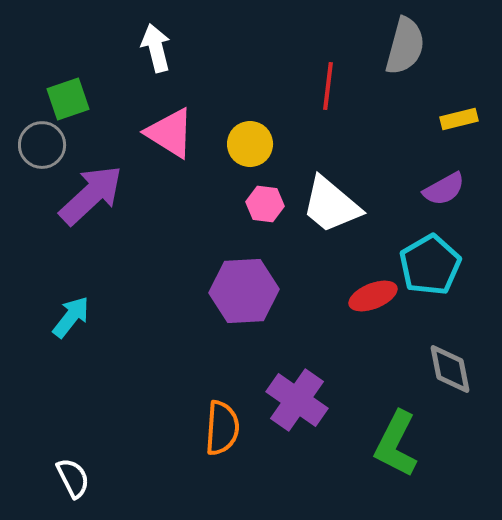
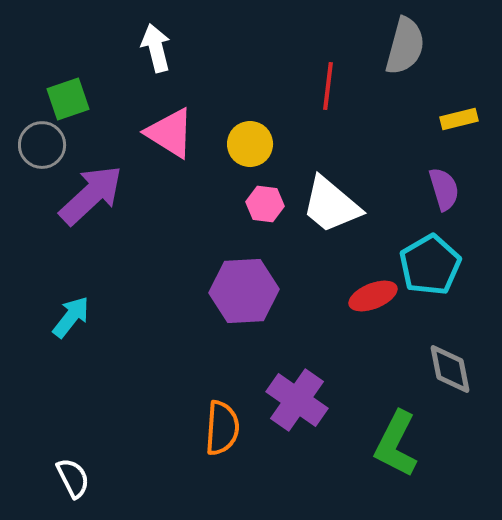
purple semicircle: rotated 78 degrees counterclockwise
